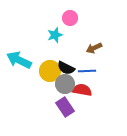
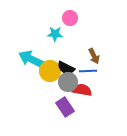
cyan star: moved 1 px up; rotated 21 degrees clockwise
brown arrow: moved 8 px down; rotated 91 degrees counterclockwise
cyan arrow: moved 12 px right, 1 px up
blue line: moved 1 px right
gray circle: moved 3 px right, 2 px up
